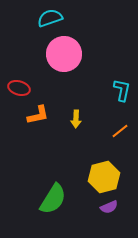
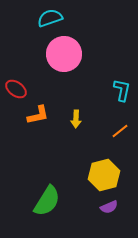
red ellipse: moved 3 px left, 1 px down; rotated 20 degrees clockwise
yellow hexagon: moved 2 px up
green semicircle: moved 6 px left, 2 px down
